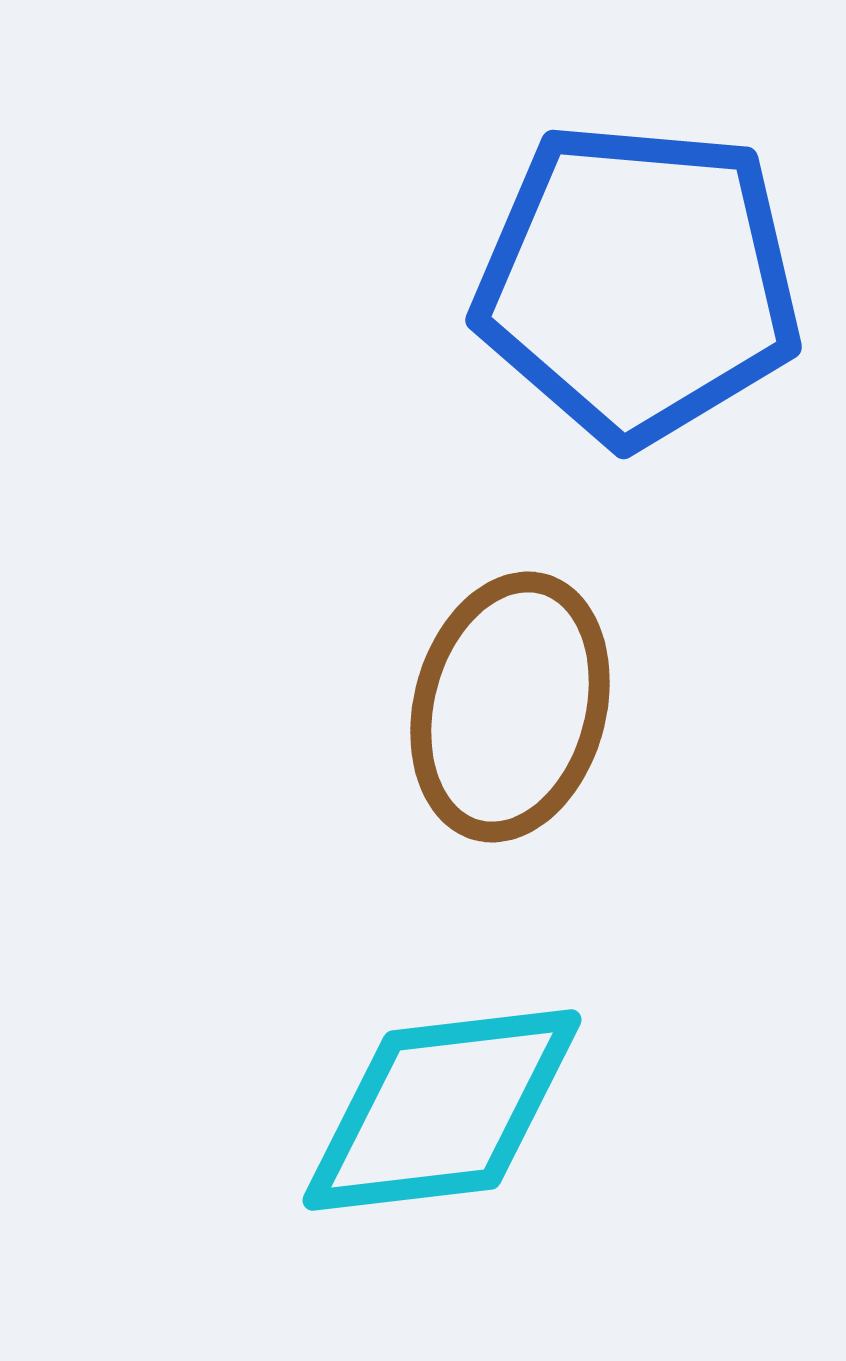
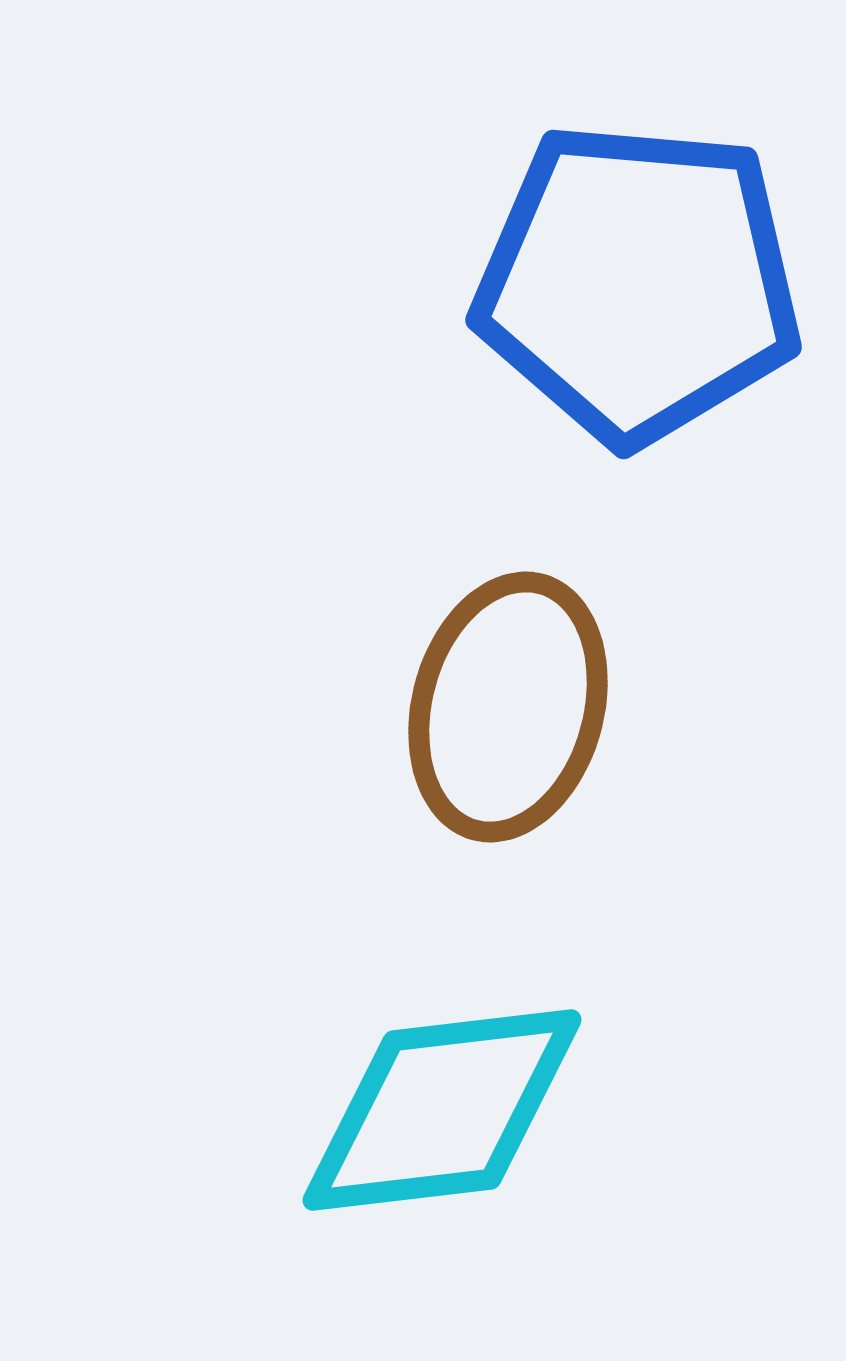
brown ellipse: moved 2 px left
